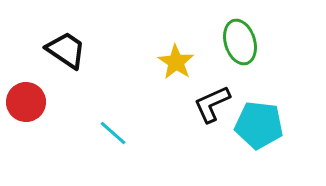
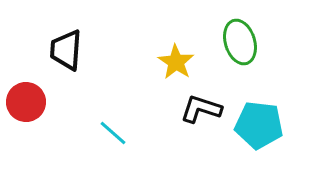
black trapezoid: rotated 120 degrees counterclockwise
black L-shape: moved 11 px left, 5 px down; rotated 42 degrees clockwise
